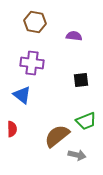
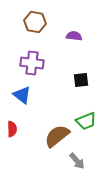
gray arrow: moved 6 px down; rotated 36 degrees clockwise
